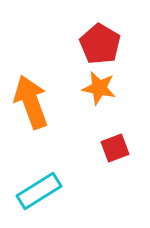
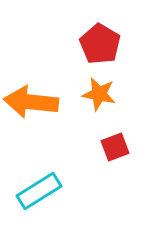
orange star: moved 6 px down
orange arrow: rotated 64 degrees counterclockwise
red square: moved 1 px up
